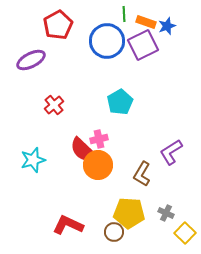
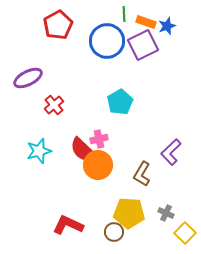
purple ellipse: moved 3 px left, 18 px down
purple L-shape: rotated 12 degrees counterclockwise
cyan star: moved 6 px right, 9 px up
